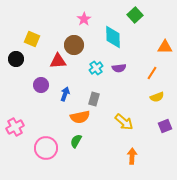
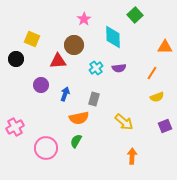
orange semicircle: moved 1 px left, 1 px down
